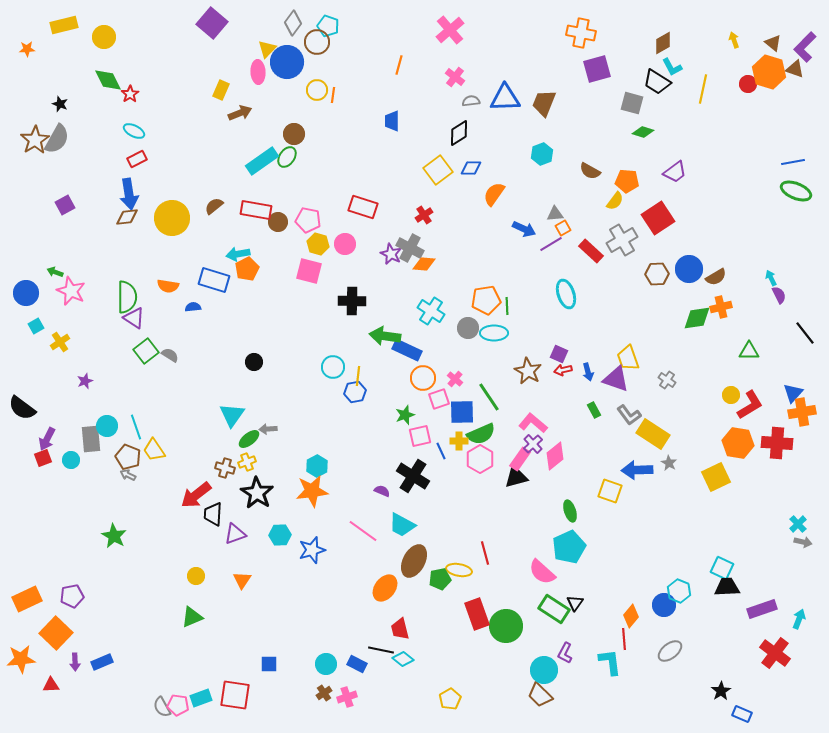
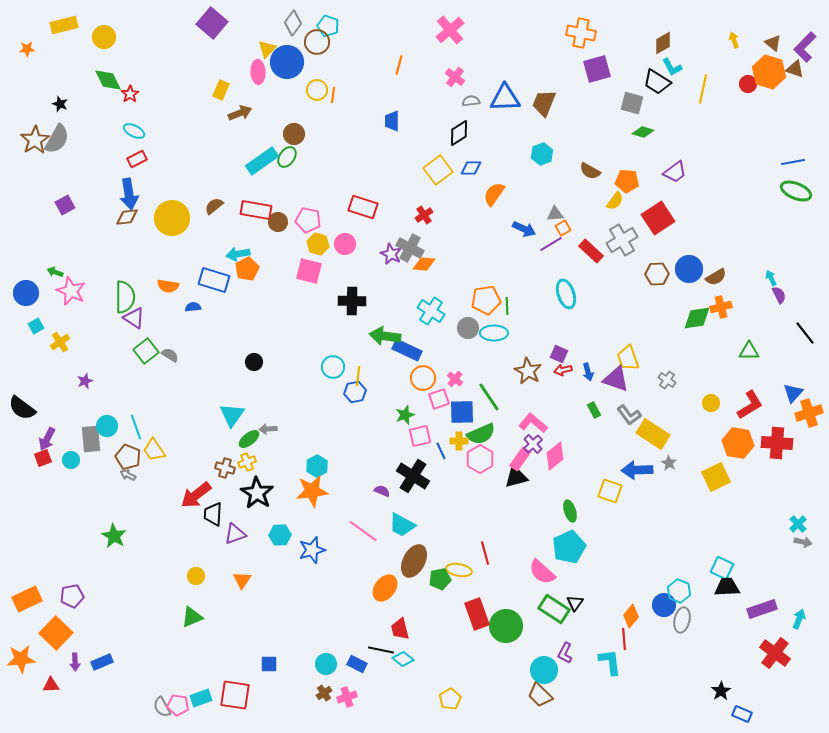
green semicircle at (127, 297): moved 2 px left
yellow circle at (731, 395): moved 20 px left, 8 px down
orange cross at (802, 412): moved 7 px right, 1 px down; rotated 8 degrees counterclockwise
gray ellipse at (670, 651): moved 12 px right, 31 px up; rotated 40 degrees counterclockwise
